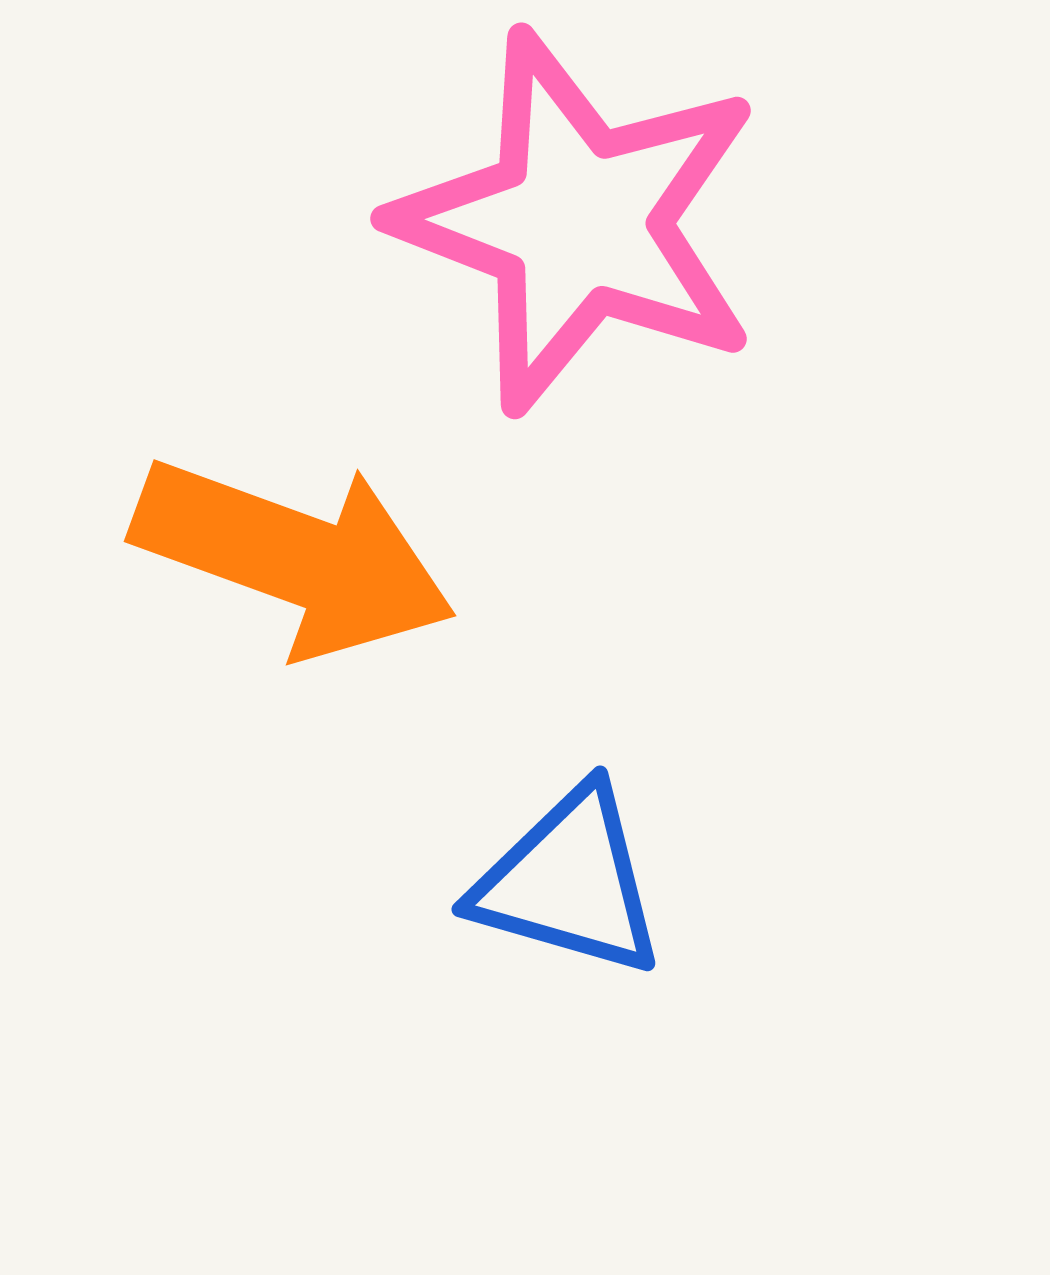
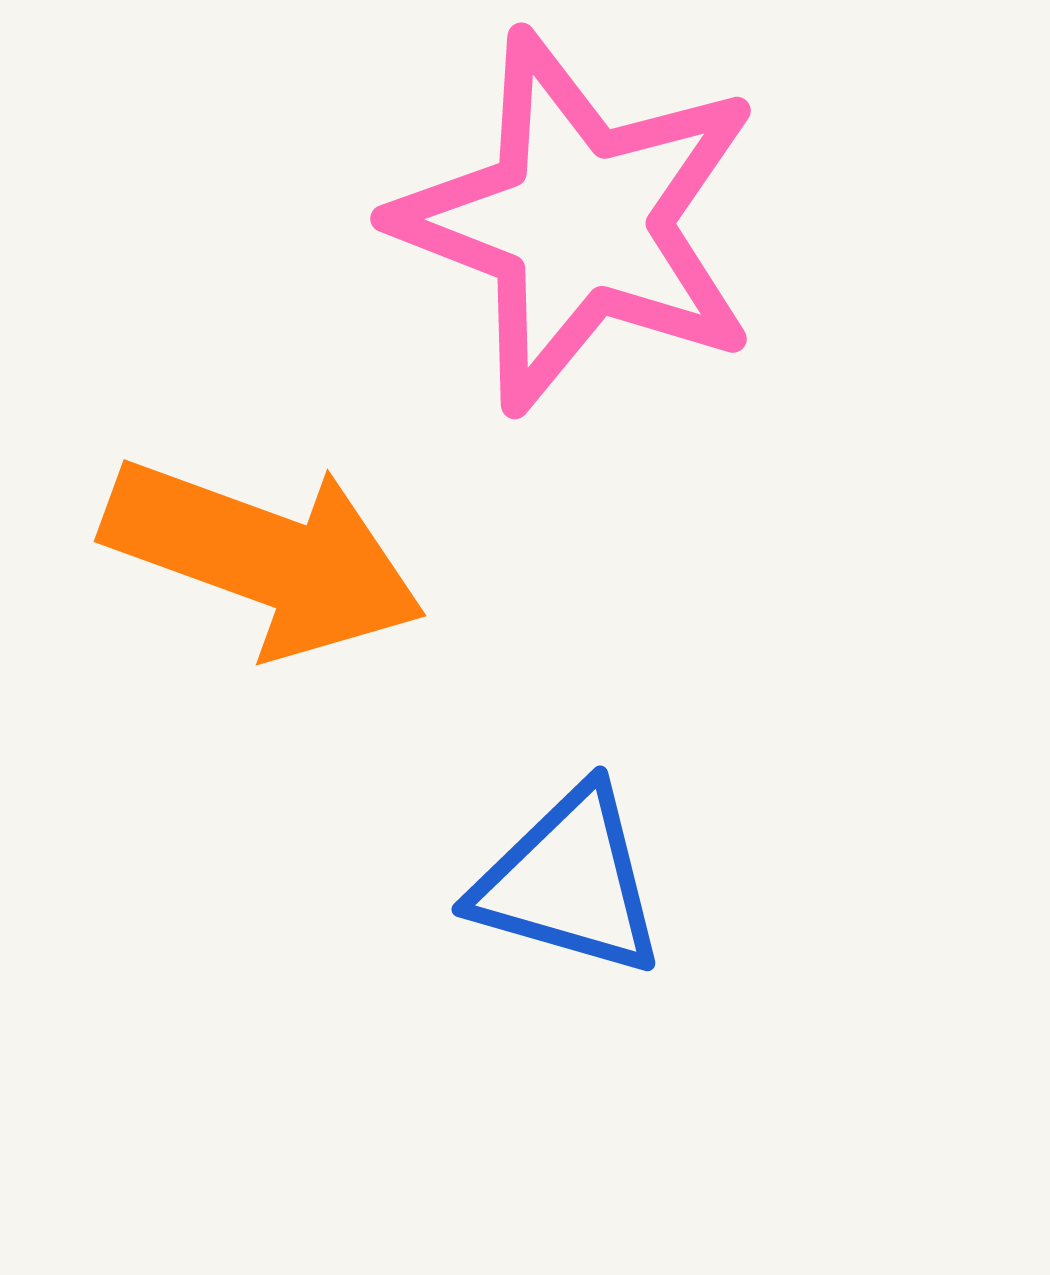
orange arrow: moved 30 px left
